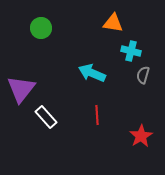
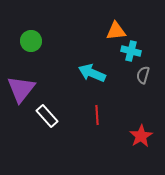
orange triangle: moved 3 px right, 8 px down; rotated 15 degrees counterclockwise
green circle: moved 10 px left, 13 px down
white rectangle: moved 1 px right, 1 px up
